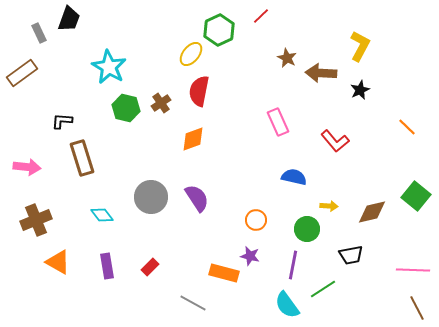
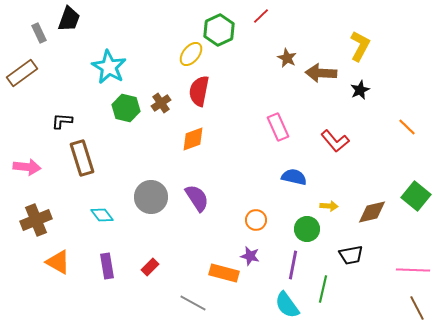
pink rectangle at (278, 122): moved 5 px down
green line at (323, 289): rotated 44 degrees counterclockwise
